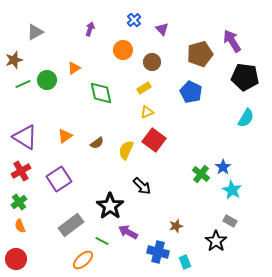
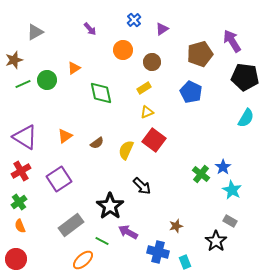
purple arrow at (90, 29): rotated 120 degrees clockwise
purple triangle at (162, 29): rotated 40 degrees clockwise
